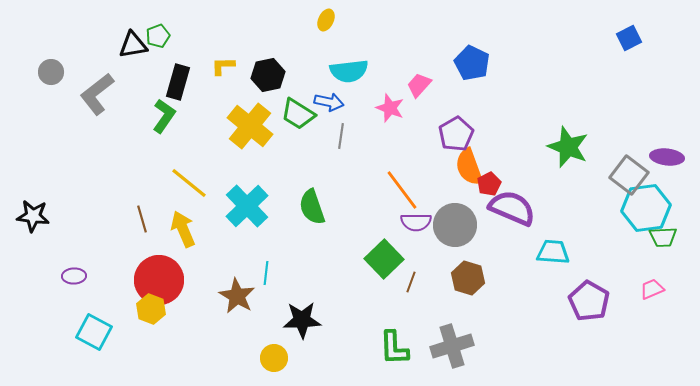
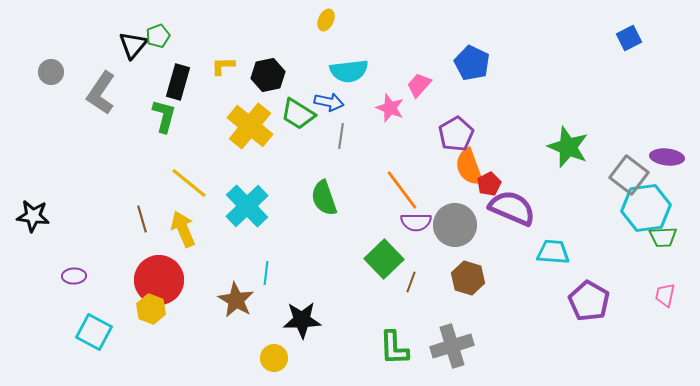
black triangle at (133, 45): rotated 40 degrees counterclockwise
gray L-shape at (97, 94): moved 4 px right, 1 px up; rotated 18 degrees counterclockwise
green L-shape at (164, 116): rotated 20 degrees counterclockwise
green semicircle at (312, 207): moved 12 px right, 9 px up
pink trapezoid at (652, 289): moved 13 px right, 6 px down; rotated 55 degrees counterclockwise
brown star at (237, 296): moved 1 px left, 4 px down
